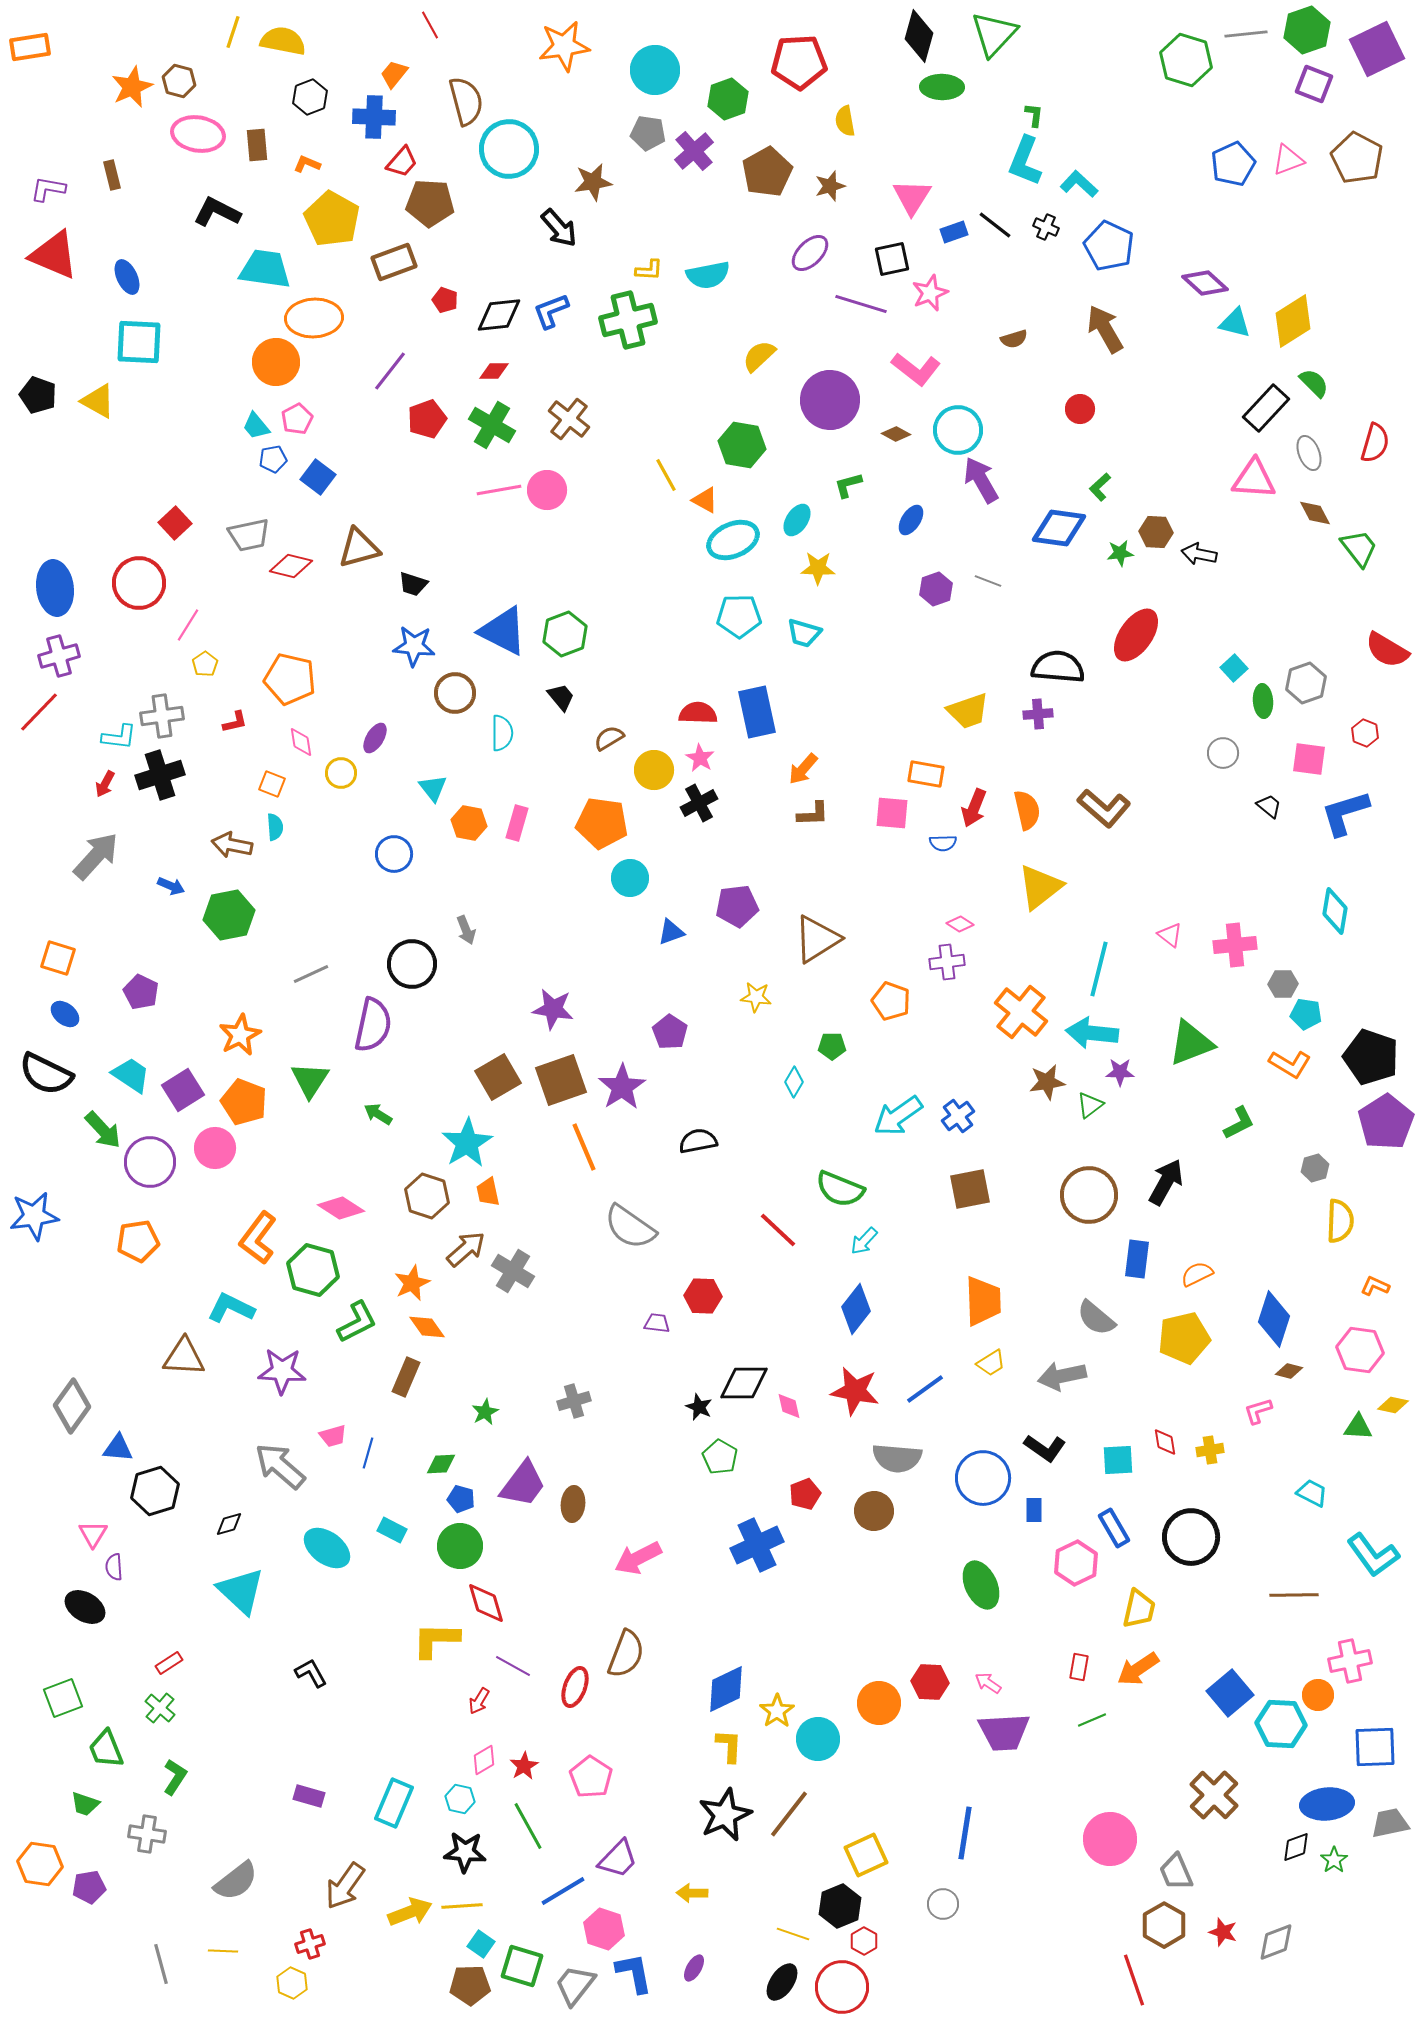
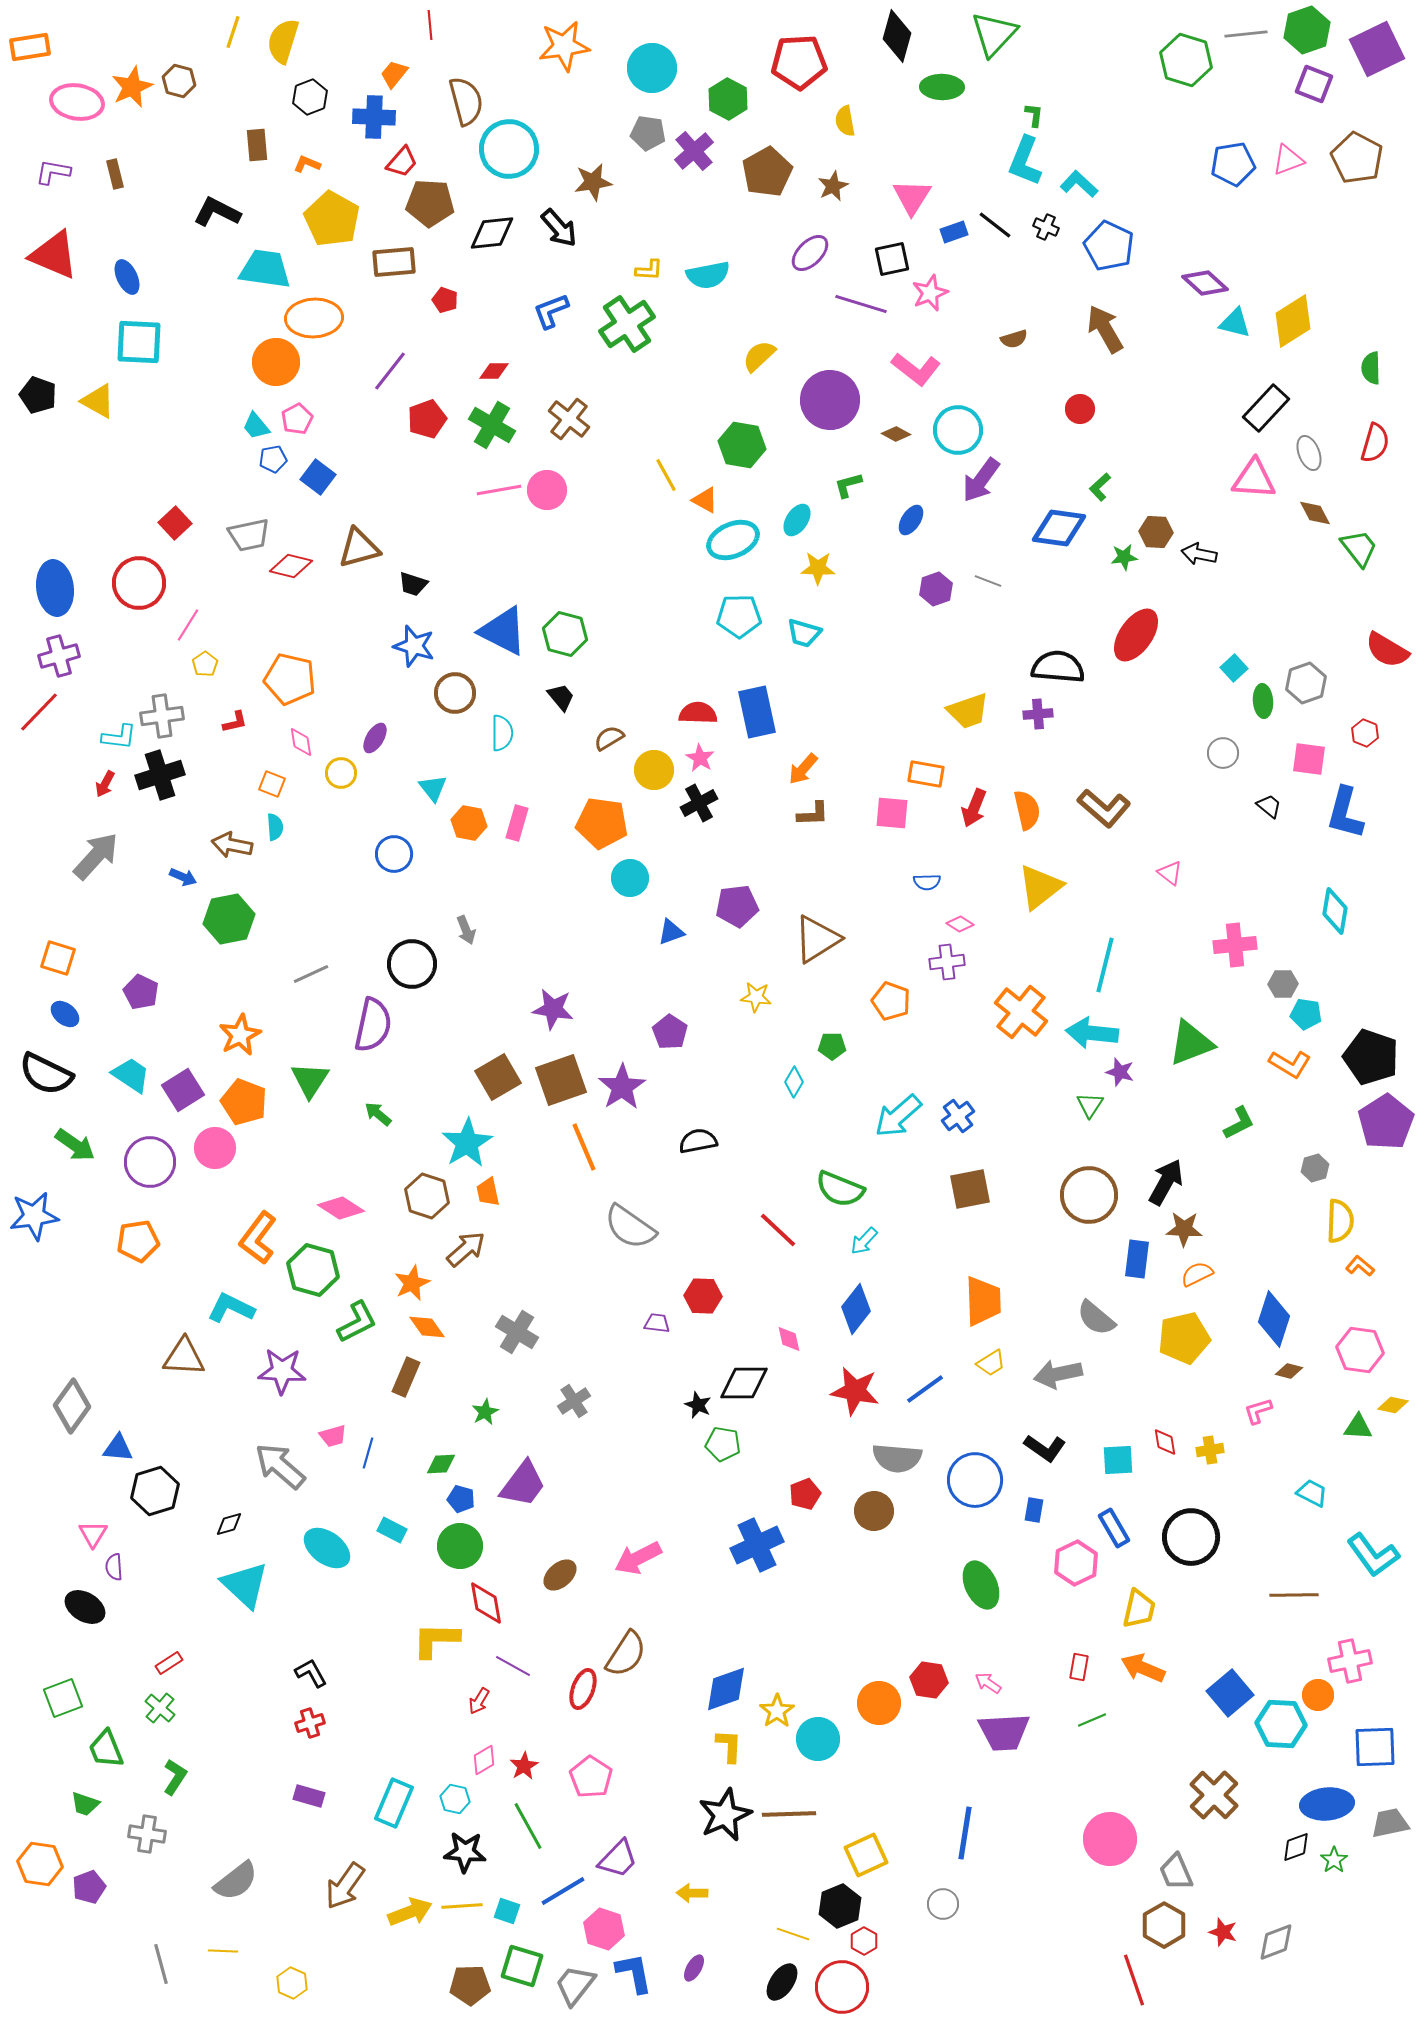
red line at (430, 25): rotated 24 degrees clockwise
black diamond at (919, 36): moved 22 px left
yellow semicircle at (283, 41): rotated 84 degrees counterclockwise
cyan circle at (655, 70): moved 3 px left, 2 px up
green hexagon at (728, 99): rotated 12 degrees counterclockwise
pink ellipse at (198, 134): moved 121 px left, 32 px up
blue pentagon at (1233, 164): rotated 15 degrees clockwise
brown rectangle at (112, 175): moved 3 px right, 1 px up
brown star at (830, 186): moved 3 px right; rotated 8 degrees counterclockwise
purple L-shape at (48, 189): moved 5 px right, 17 px up
brown rectangle at (394, 262): rotated 15 degrees clockwise
black diamond at (499, 315): moved 7 px left, 82 px up
green cross at (628, 320): moved 1 px left, 4 px down; rotated 20 degrees counterclockwise
green semicircle at (1314, 383): moved 57 px right, 15 px up; rotated 136 degrees counterclockwise
purple arrow at (981, 480): rotated 114 degrees counterclockwise
green star at (1120, 553): moved 4 px right, 4 px down
green hexagon at (565, 634): rotated 24 degrees counterclockwise
blue star at (414, 646): rotated 12 degrees clockwise
blue L-shape at (1345, 813): rotated 58 degrees counterclockwise
blue semicircle at (943, 843): moved 16 px left, 39 px down
blue arrow at (171, 886): moved 12 px right, 9 px up
green hexagon at (229, 915): moved 4 px down
pink triangle at (1170, 935): moved 62 px up
cyan line at (1099, 969): moved 6 px right, 4 px up
purple star at (1120, 1072): rotated 16 degrees clockwise
brown star at (1047, 1082): moved 137 px right, 147 px down; rotated 12 degrees clockwise
green triangle at (1090, 1105): rotated 20 degrees counterclockwise
green arrow at (378, 1114): rotated 8 degrees clockwise
cyan arrow at (898, 1116): rotated 6 degrees counterclockwise
green arrow at (103, 1130): moved 28 px left, 15 px down; rotated 12 degrees counterclockwise
gray cross at (513, 1271): moved 4 px right, 61 px down
orange L-shape at (1375, 1286): moved 15 px left, 20 px up; rotated 16 degrees clockwise
gray arrow at (1062, 1376): moved 4 px left, 2 px up
gray cross at (574, 1401): rotated 16 degrees counterclockwise
pink diamond at (789, 1406): moved 67 px up
black star at (699, 1407): moved 1 px left, 2 px up
green pentagon at (720, 1457): moved 3 px right, 13 px up; rotated 20 degrees counterclockwise
blue circle at (983, 1478): moved 8 px left, 2 px down
brown ellipse at (573, 1504): moved 13 px left, 71 px down; rotated 44 degrees clockwise
blue rectangle at (1034, 1510): rotated 10 degrees clockwise
cyan triangle at (241, 1591): moved 4 px right, 6 px up
red diamond at (486, 1603): rotated 6 degrees clockwise
brown semicircle at (626, 1654): rotated 12 degrees clockwise
orange arrow at (1138, 1669): moved 5 px right, 1 px up; rotated 57 degrees clockwise
red hexagon at (930, 1682): moved 1 px left, 2 px up; rotated 6 degrees clockwise
red ellipse at (575, 1687): moved 8 px right, 2 px down
blue diamond at (726, 1689): rotated 6 degrees clockwise
cyan hexagon at (460, 1799): moved 5 px left
brown line at (789, 1814): rotated 50 degrees clockwise
purple pentagon at (89, 1887): rotated 12 degrees counterclockwise
red cross at (310, 1944): moved 221 px up
cyan square at (481, 1944): moved 26 px right, 33 px up; rotated 16 degrees counterclockwise
